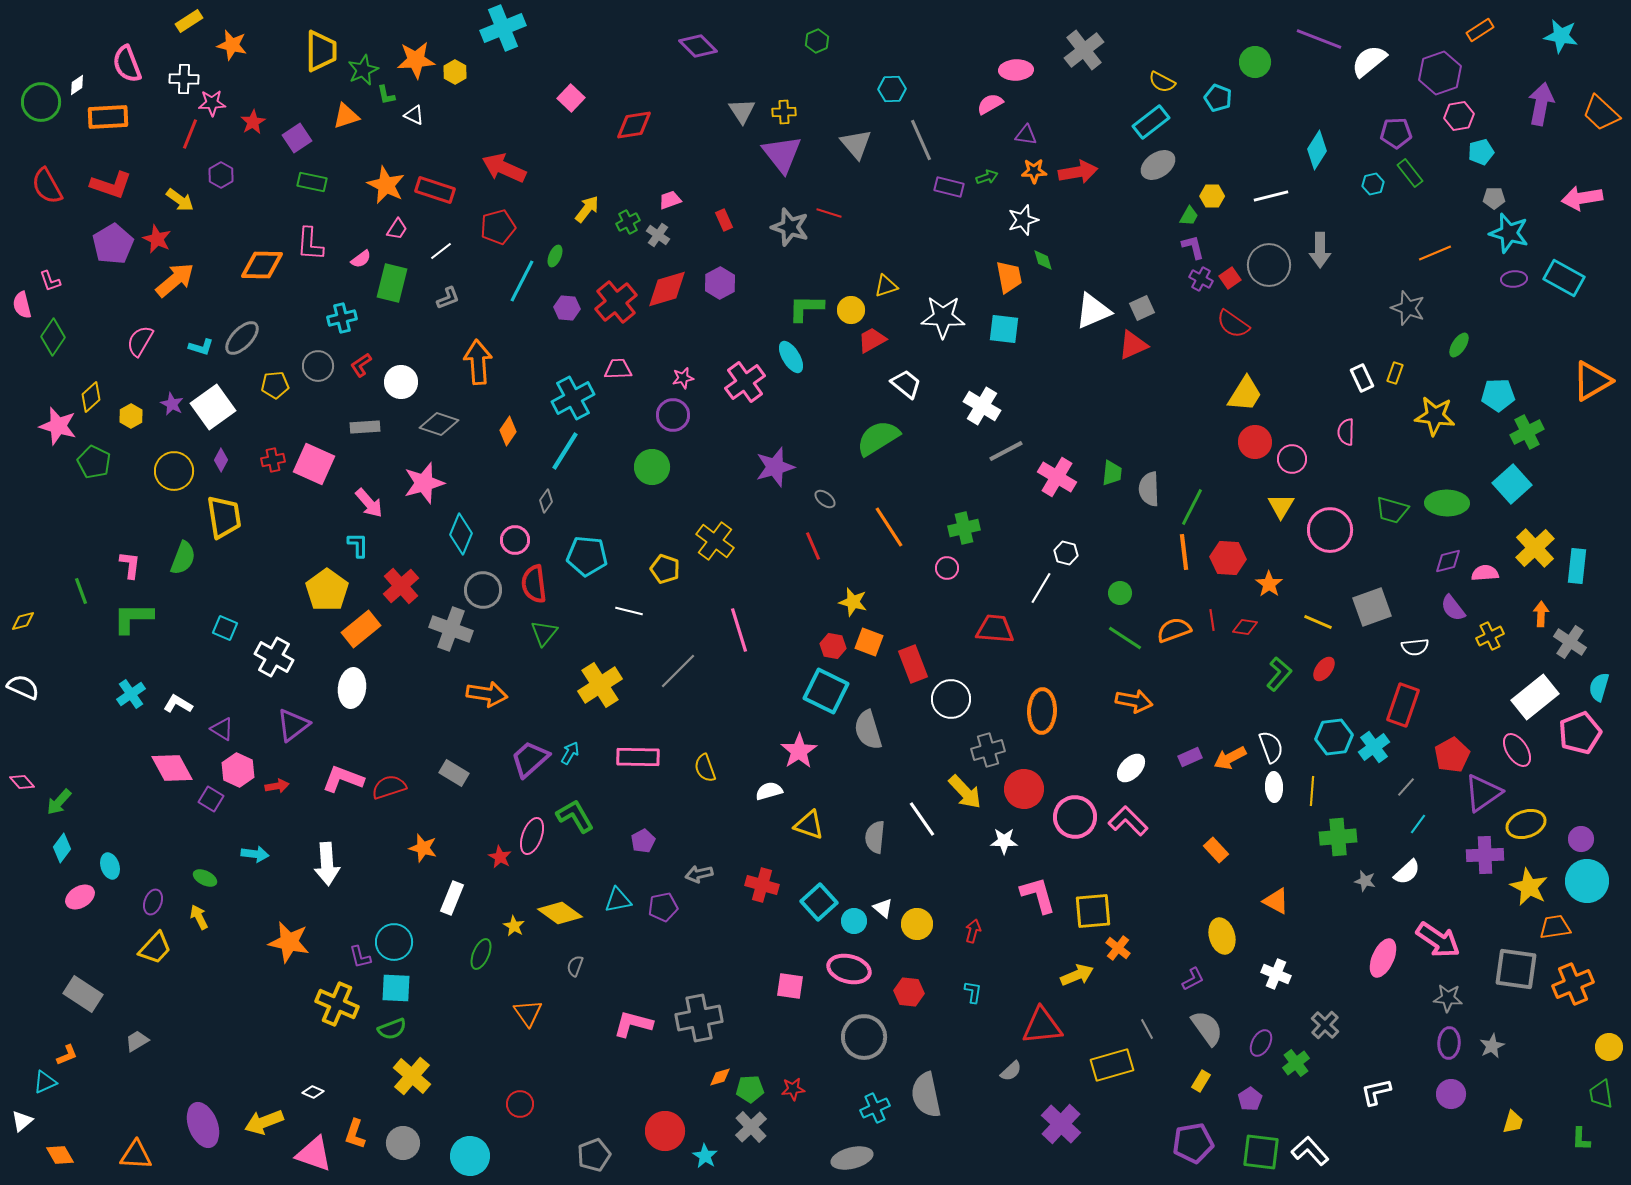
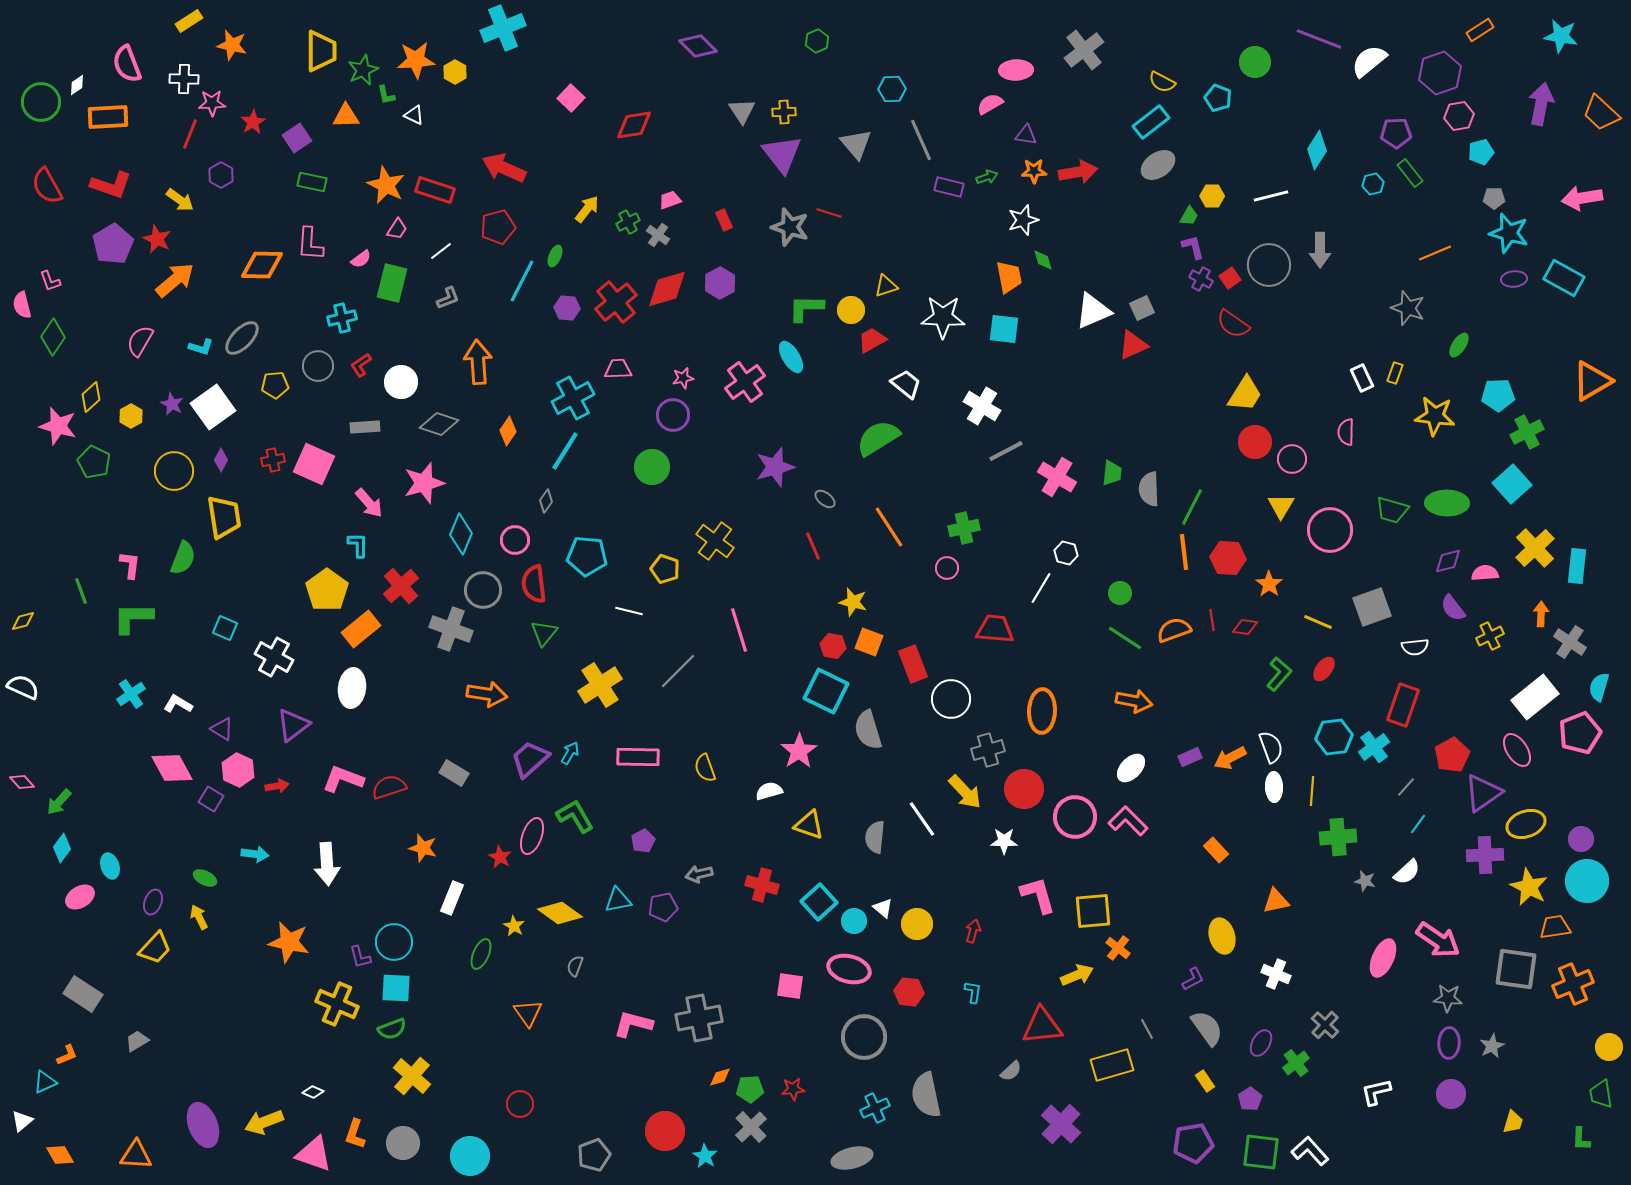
orange triangle at (346, 116): rotated 16 degrees clockwise
orange triangle at (1276, 901): rotated 40 degrees counterclockwise
yellow rectangle at (1201, 1081): moved 4 px right; rotated 65 degrees counterclockwise
